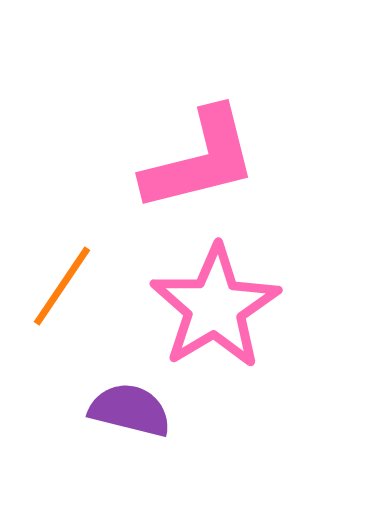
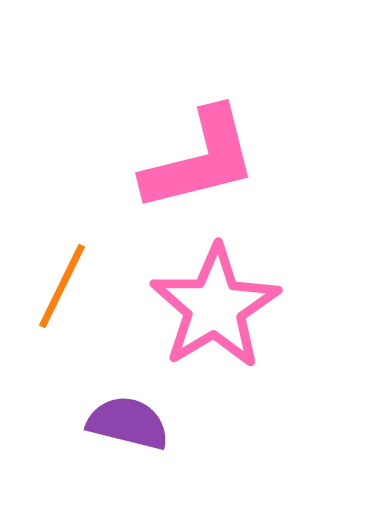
orange line: rotated 8 degrees counterclockwise
purple semicircle: moved 2 px left, 13 px down
